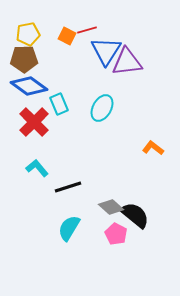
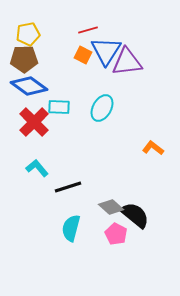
red line: moved 1 px right
orange square: moved 16 px right, 19 px down
cyan rectangle: moved 3 px down; rotated 65 degrees counterclockwise
cyan semicircle: moved 2 px right; rotated 16 degrees counterclockwise
